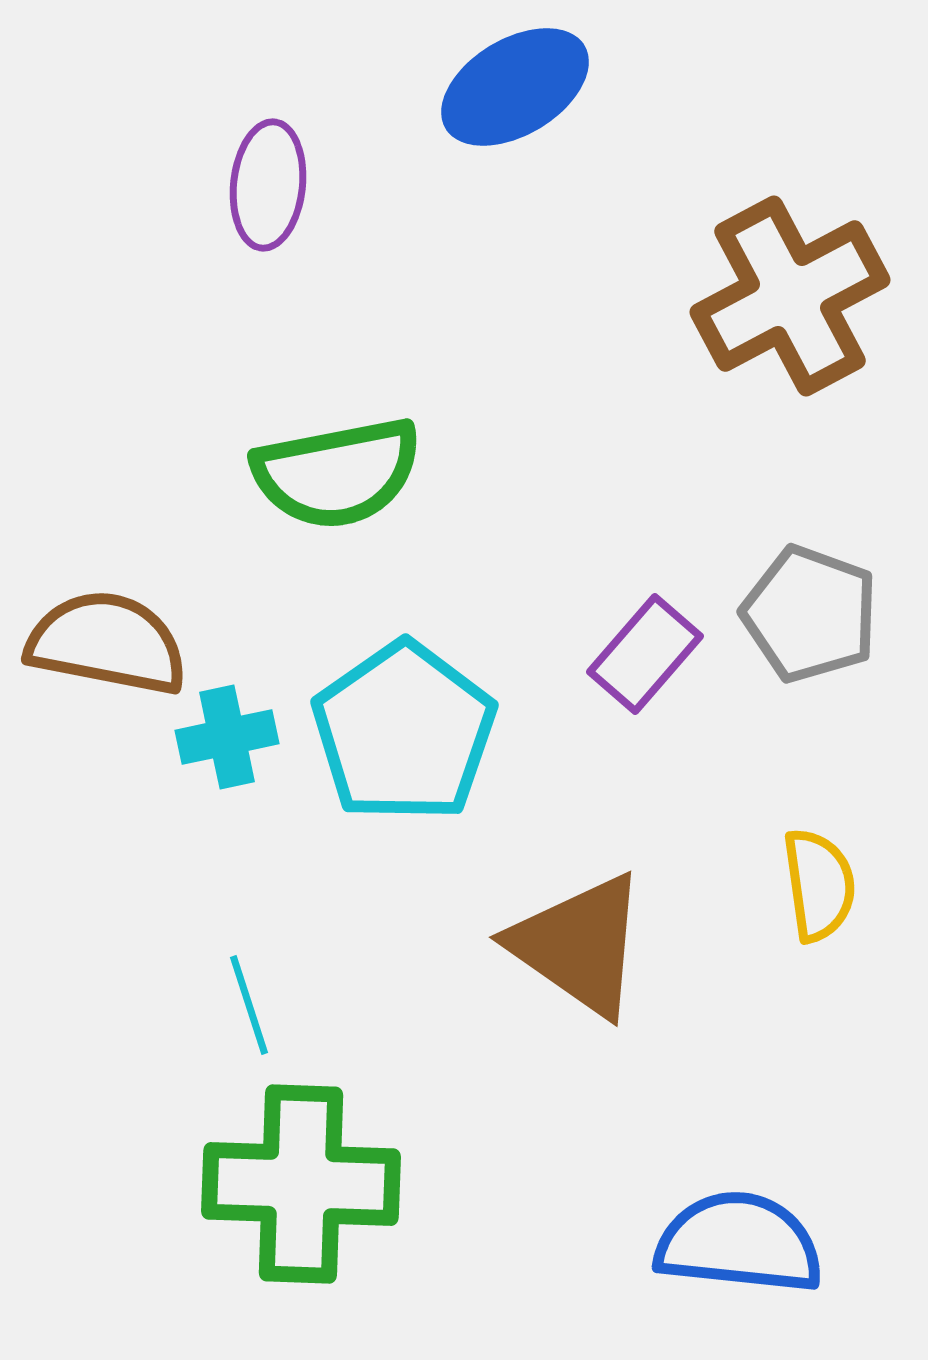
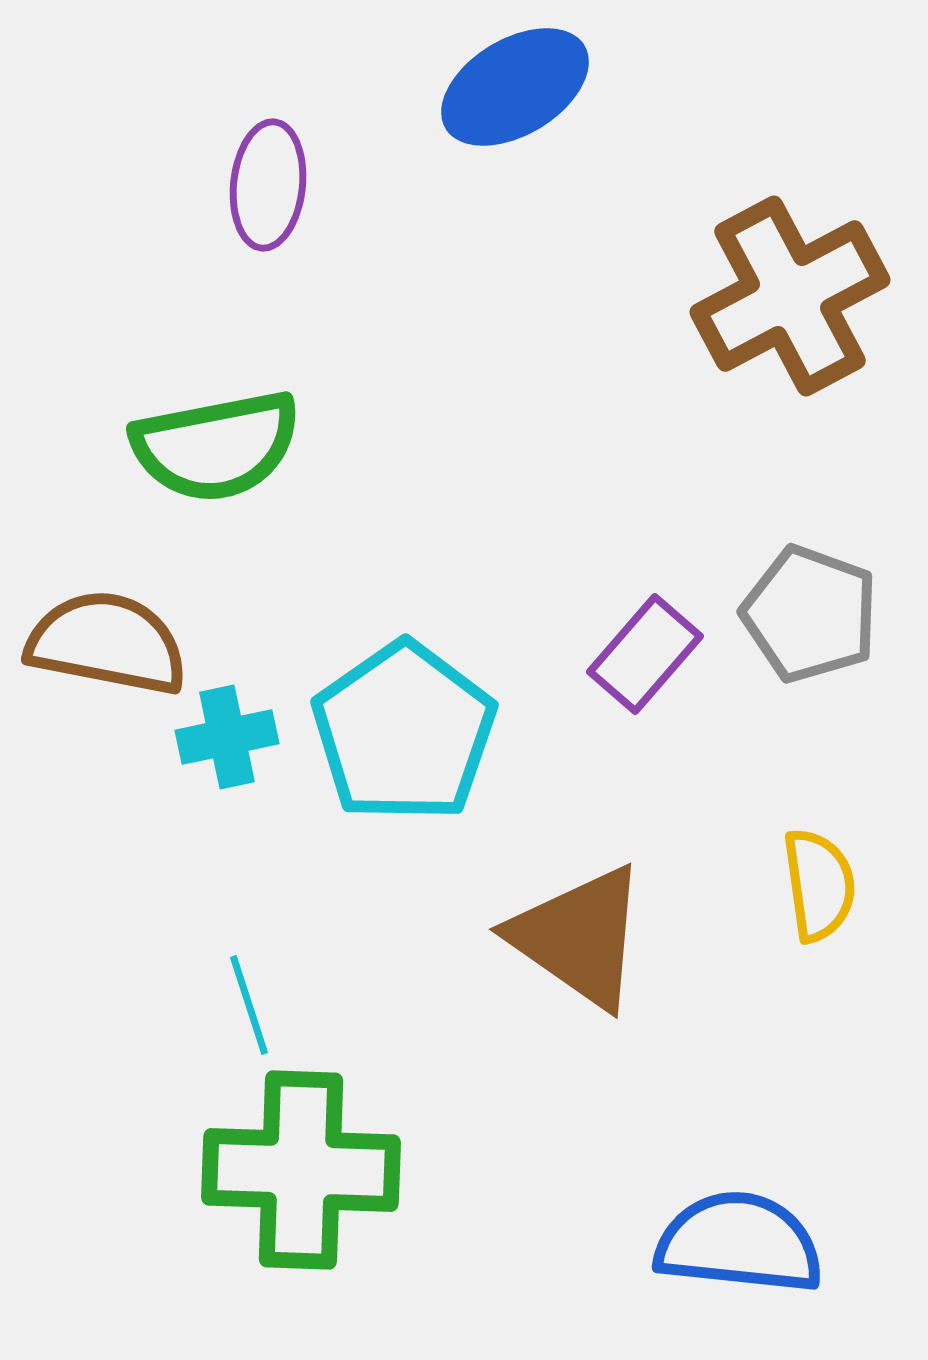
green semicircle: moved 121 px left, 27 px up
brown triangle: moved 8 px up
green cross: moved 14 px up
